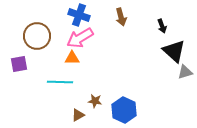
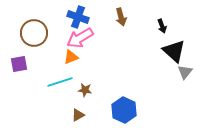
blue cross: moved 1 px left, 2 px down
brown circle: moved 3 px left, 3 px up
orange triangle: moved 1 px left, 1 px up; rotated 21 degrees counterclockwise
gray triangle: rotated 35 degrees counterclockwise
cyan line: rotated 20 degrees counterclockwise
brown star: moved 10 px left, 11 px up
